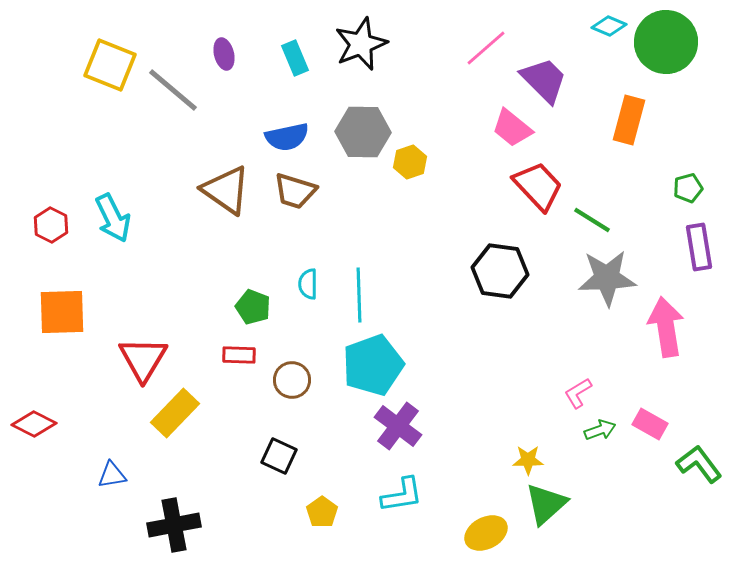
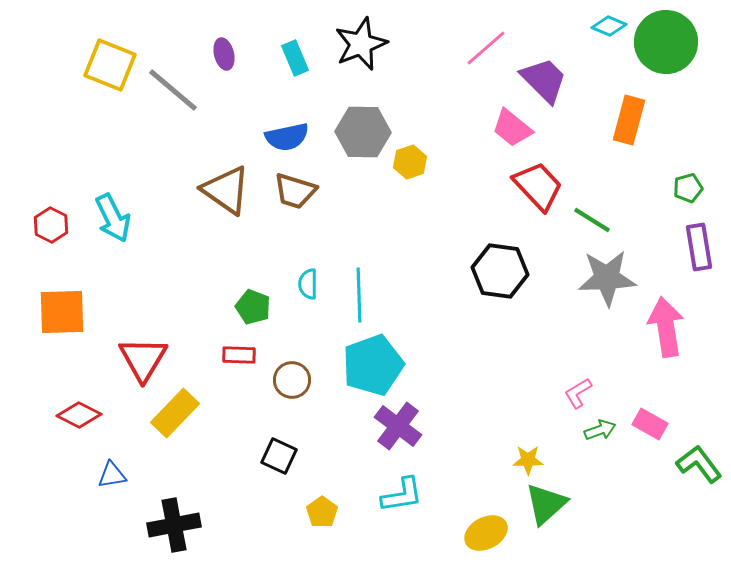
red diamond at (34, 424): moved 45 px right, 9 px up
